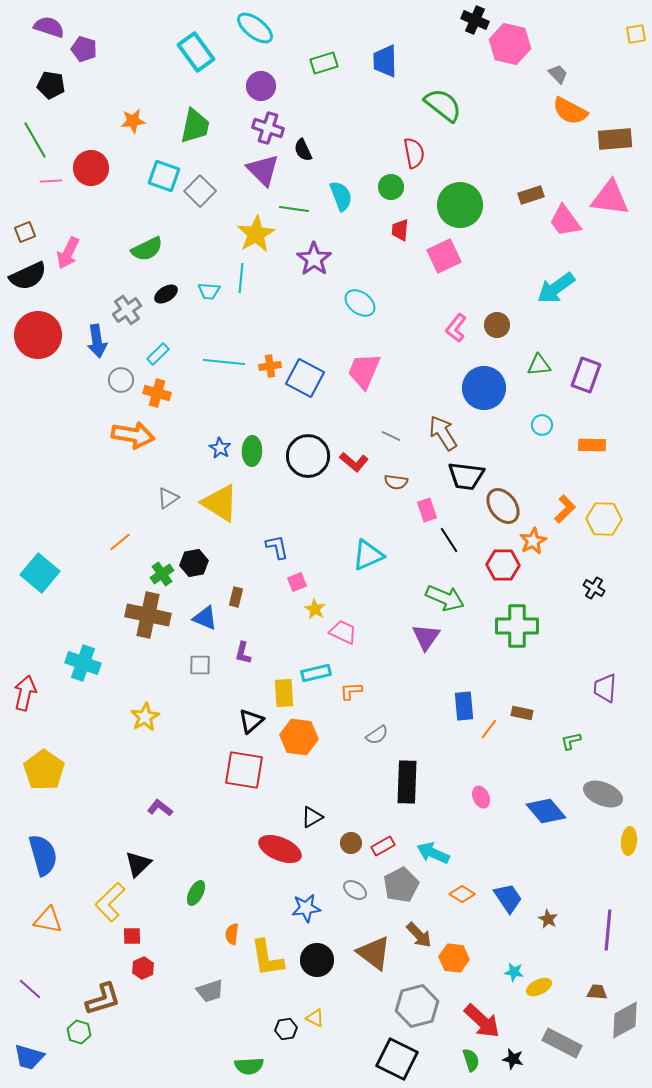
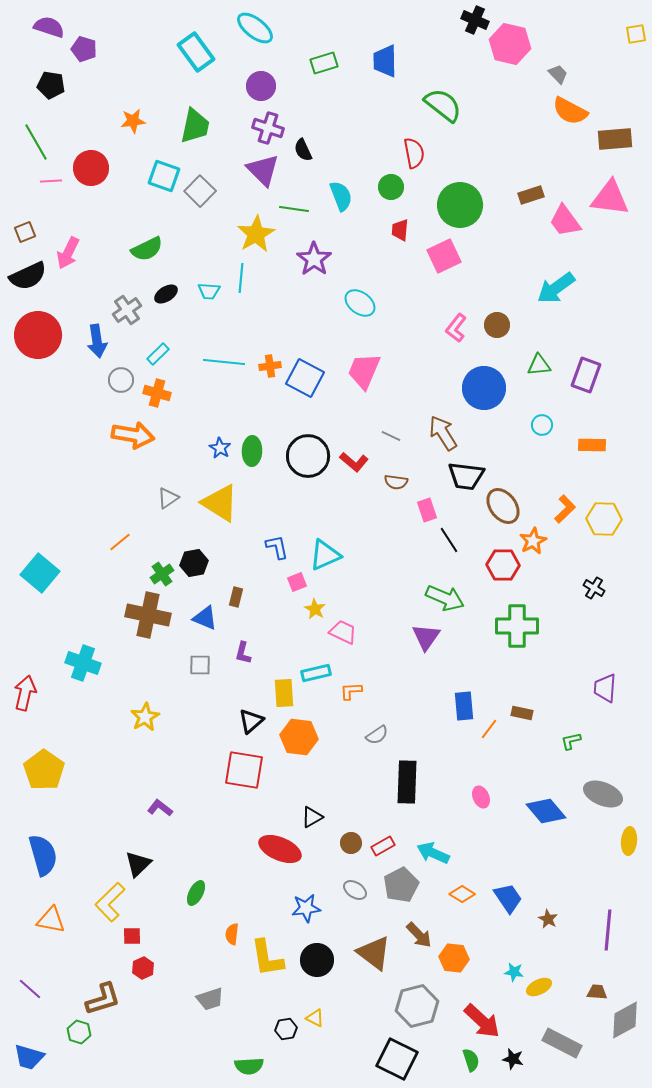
green line at (35, 140): moved 1 px right, 2 px down
cyan triangle at (368, 555): moved 43 px left
orange triangle at (48, 920): moved 3 px right
gray trapezoid at (210, 991): moved 8 px down
